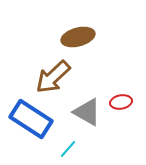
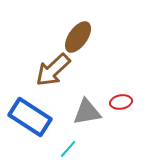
brown ellipse: rotated 40 degrees counterclockwise
brown arrow: moved 7 px up
gray triangle: rotated 40 degrees counterclockwise
blue rectangle: moved 1 px left, 2 px up
